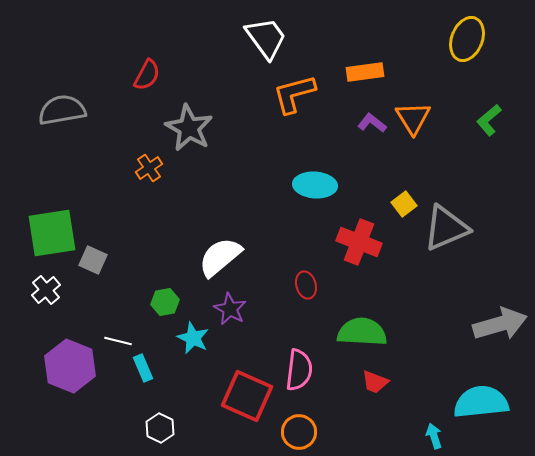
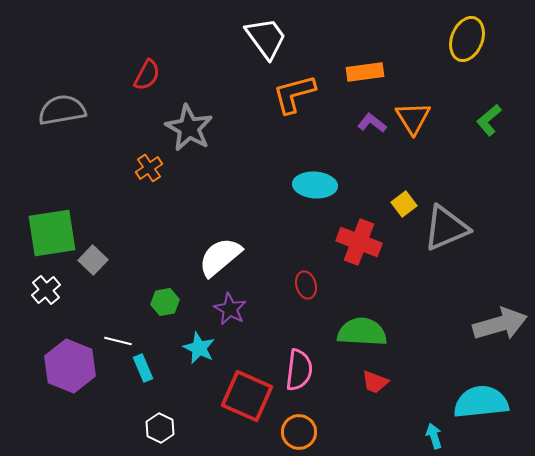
gray square: rotated 20 degrees clockwise
cyan star: moved 6 px right, 10 px down
